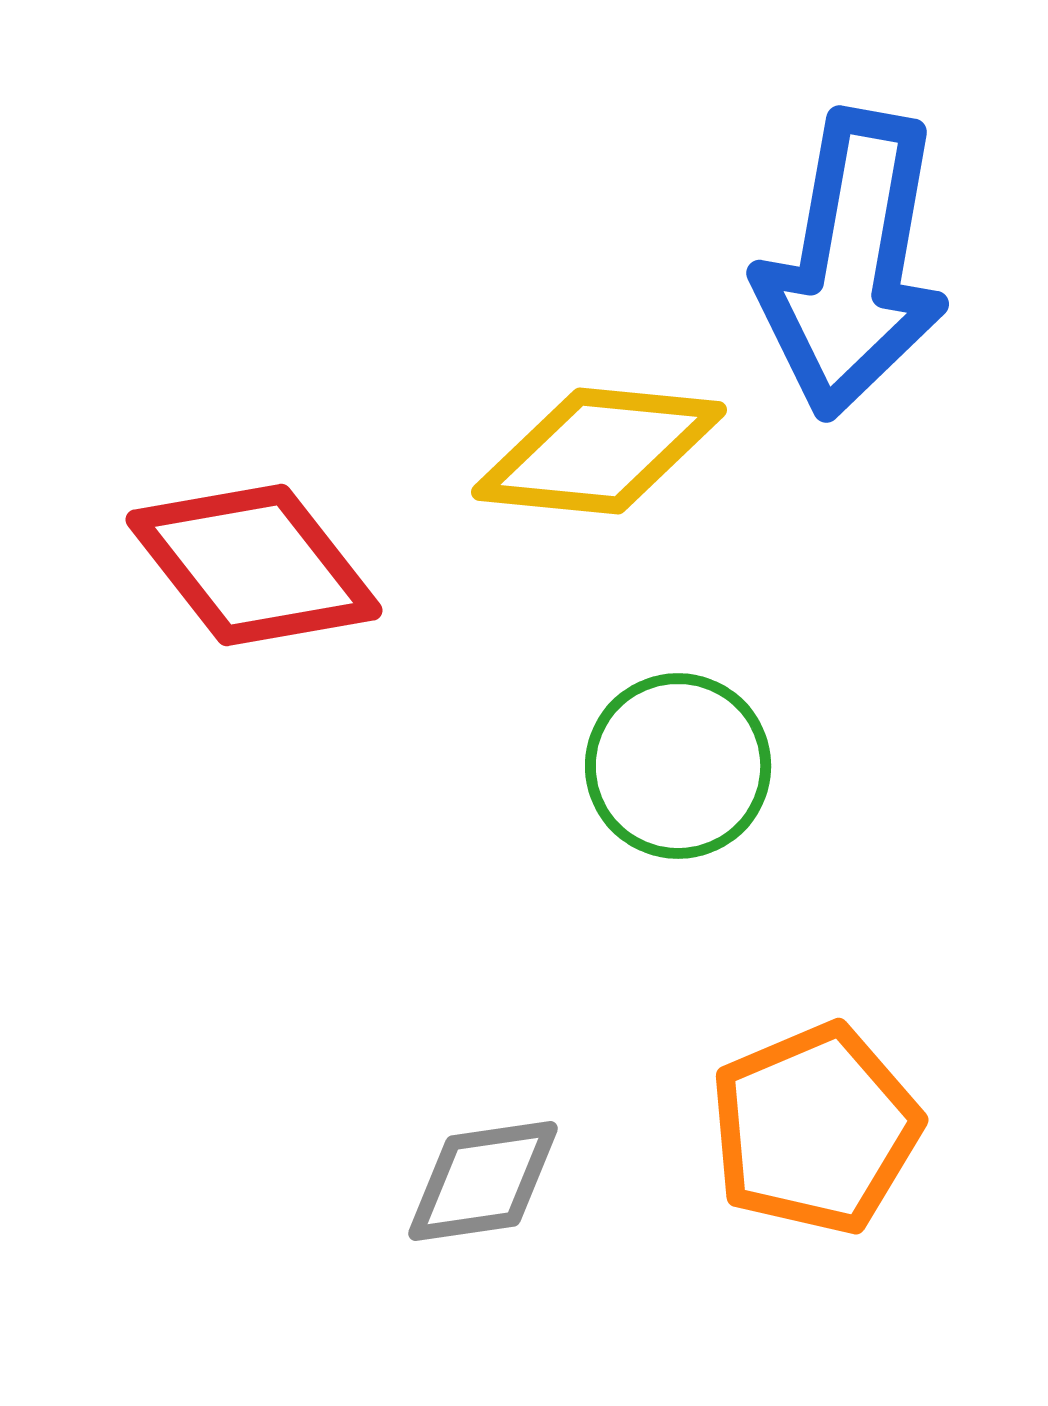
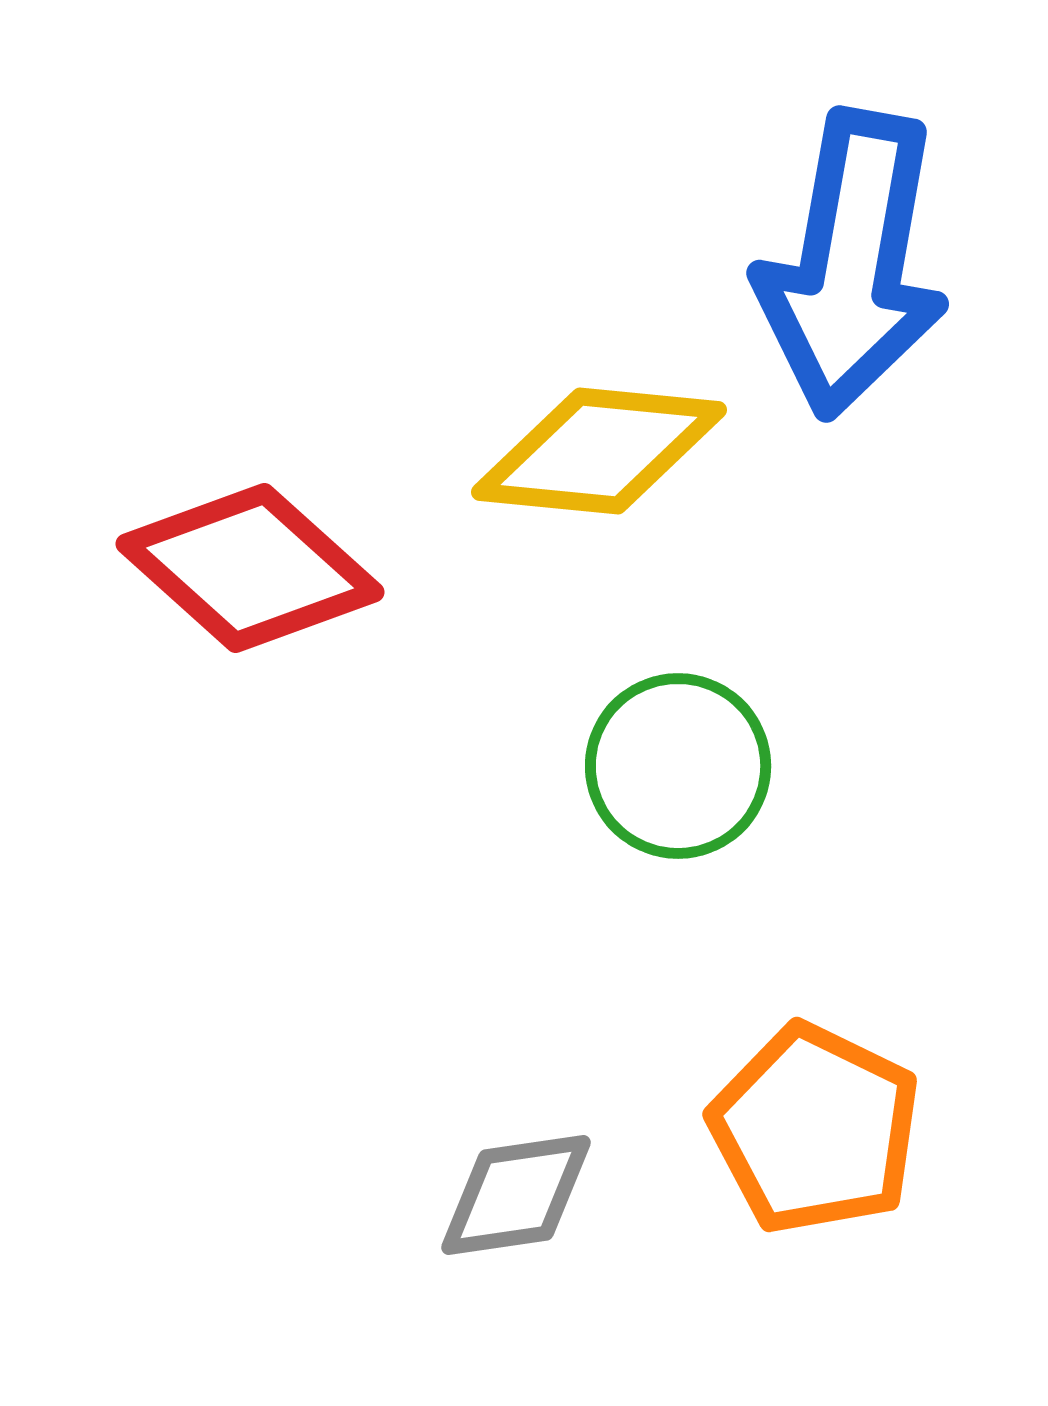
red diamond: moved 4 px left, 3 px down; rotated 10 degrees counterclockwise
orange pentagon: rotated 23 degrees counterclockwise
gray diamond: moved 33 px right, 14 px down
